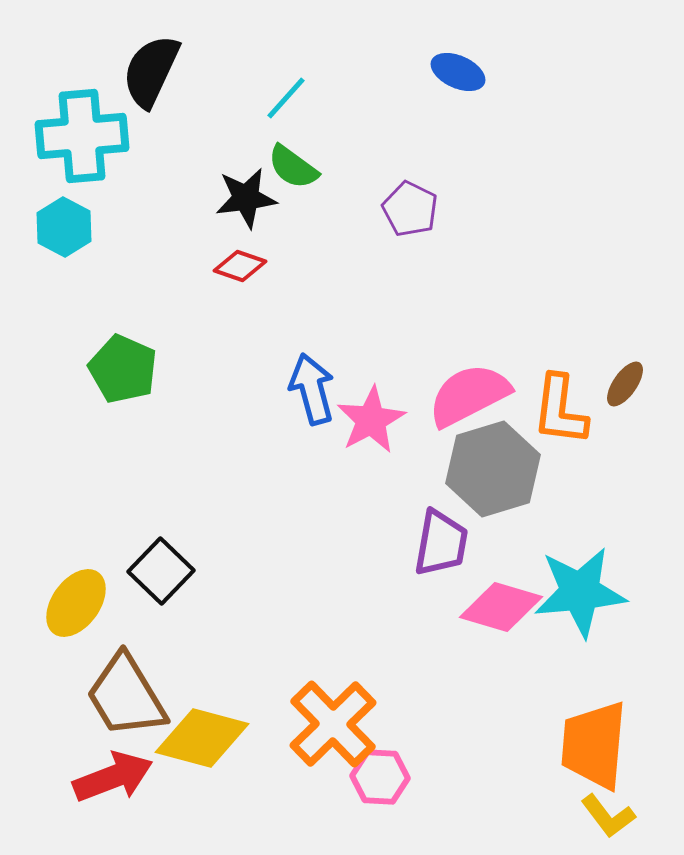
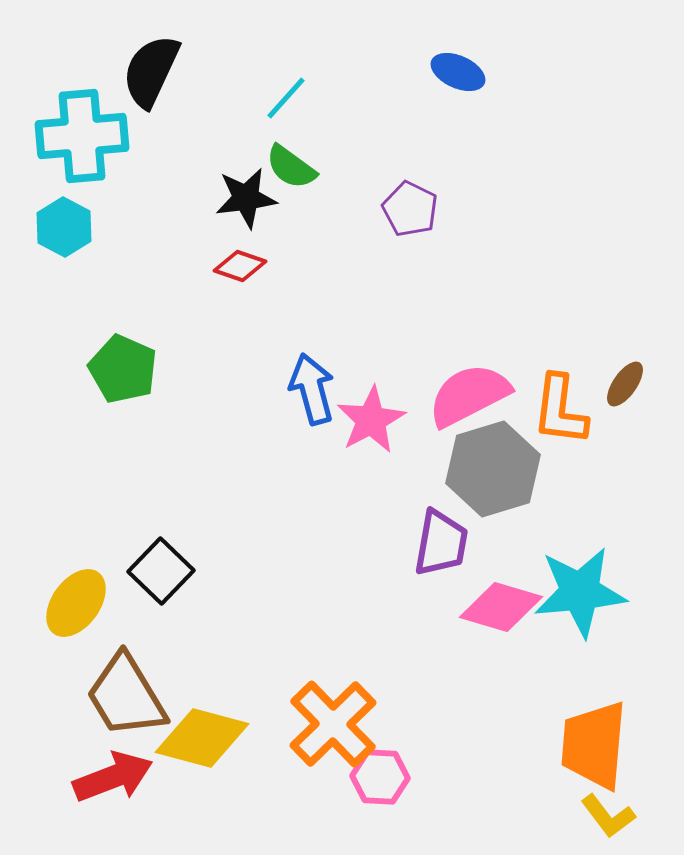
green semicircle: moved 2 px left
